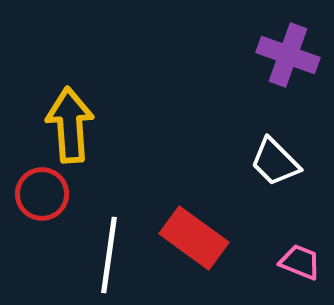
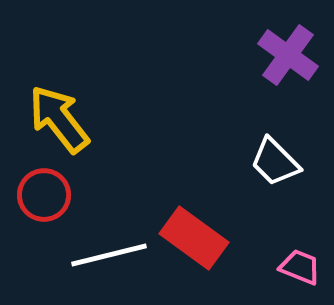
purple cross: rotated 16 degrees clockwise
yellow arrow: moved 11 px left, 6 px up; rotated 34 degrees counterclockwise
red circle: moved 2 px right, 1 px down
white line: rotated 68 degrees clockwise
pink trapezoid: moved 5 px down
